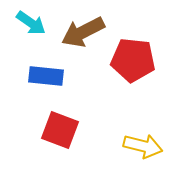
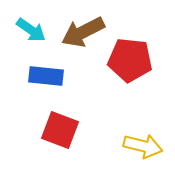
cyan arrow: moved 7 px down
red pentagon: moved 3 px left
